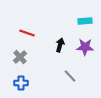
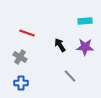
black arrow: rotated 48 degrees counterclockwise
gray cross: rotated 16 degrees counterclockwise
